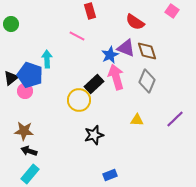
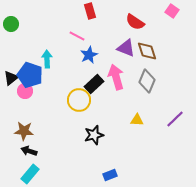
blue star: moved 21 px left
